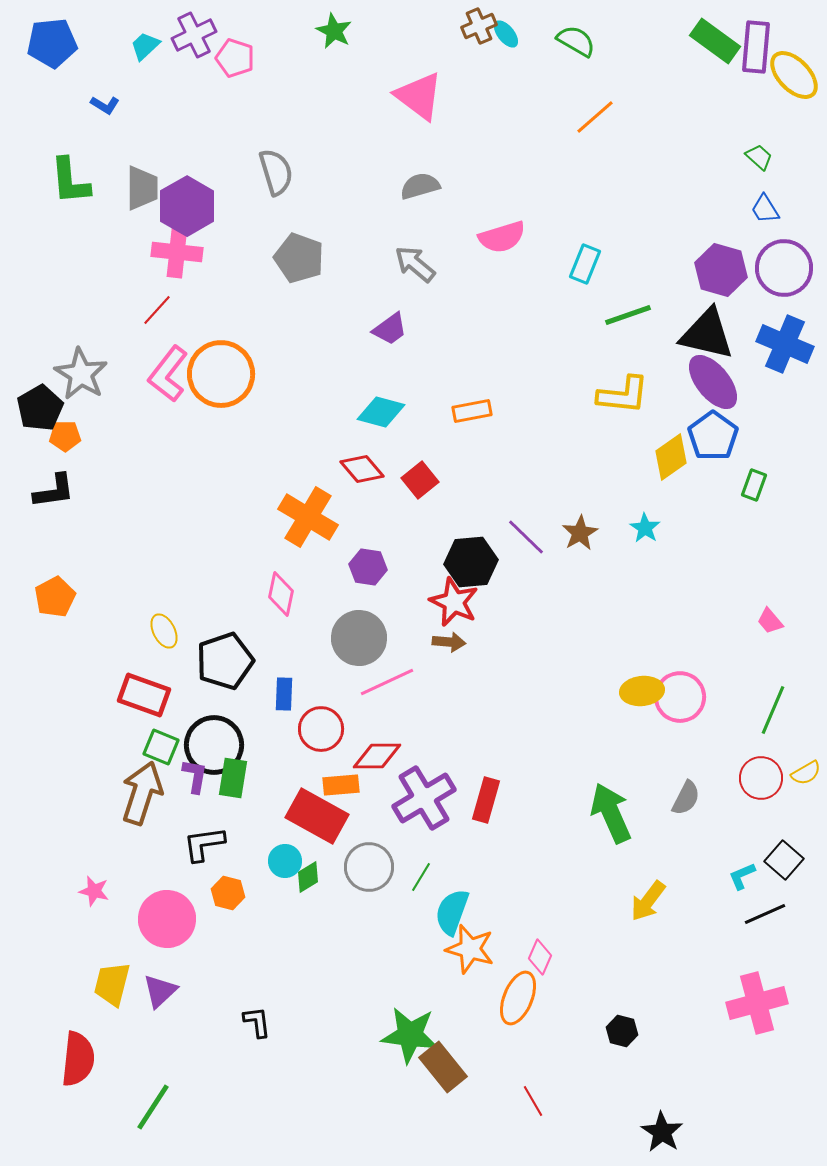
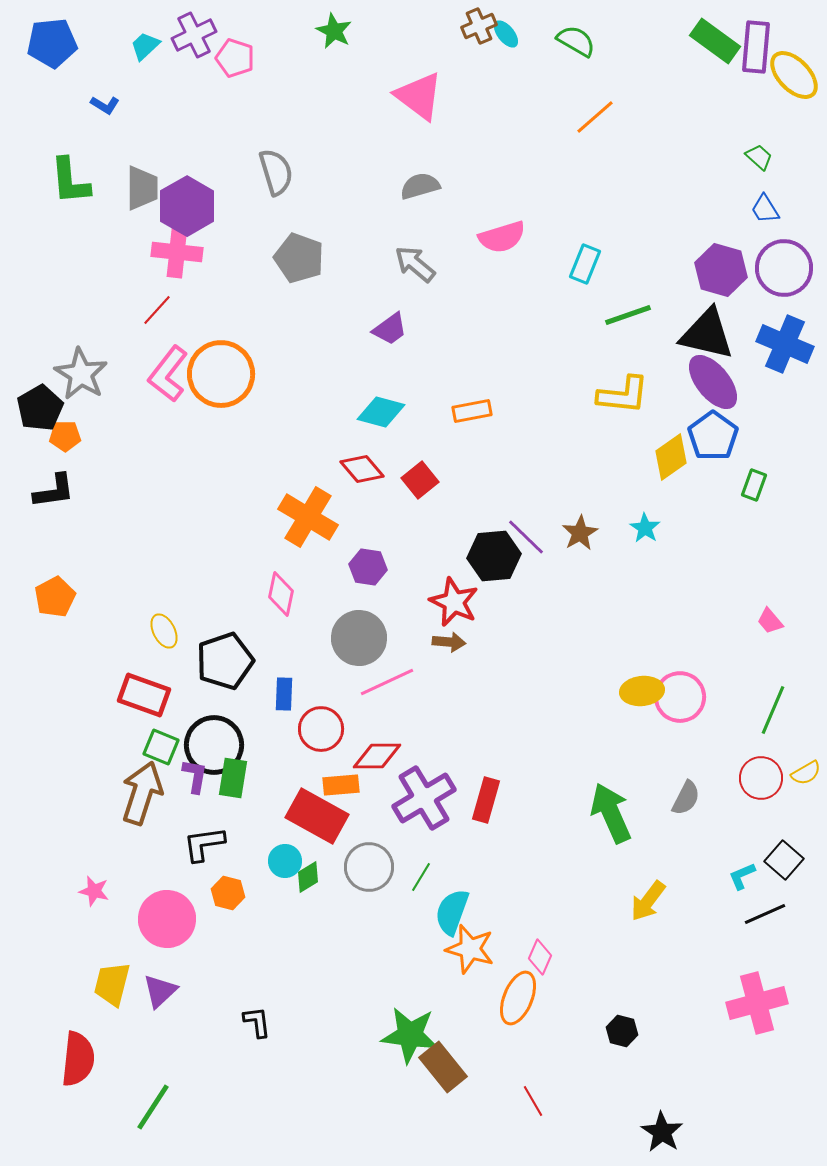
black hexagon at (471, 562): moved 23 px right, 6 px up
